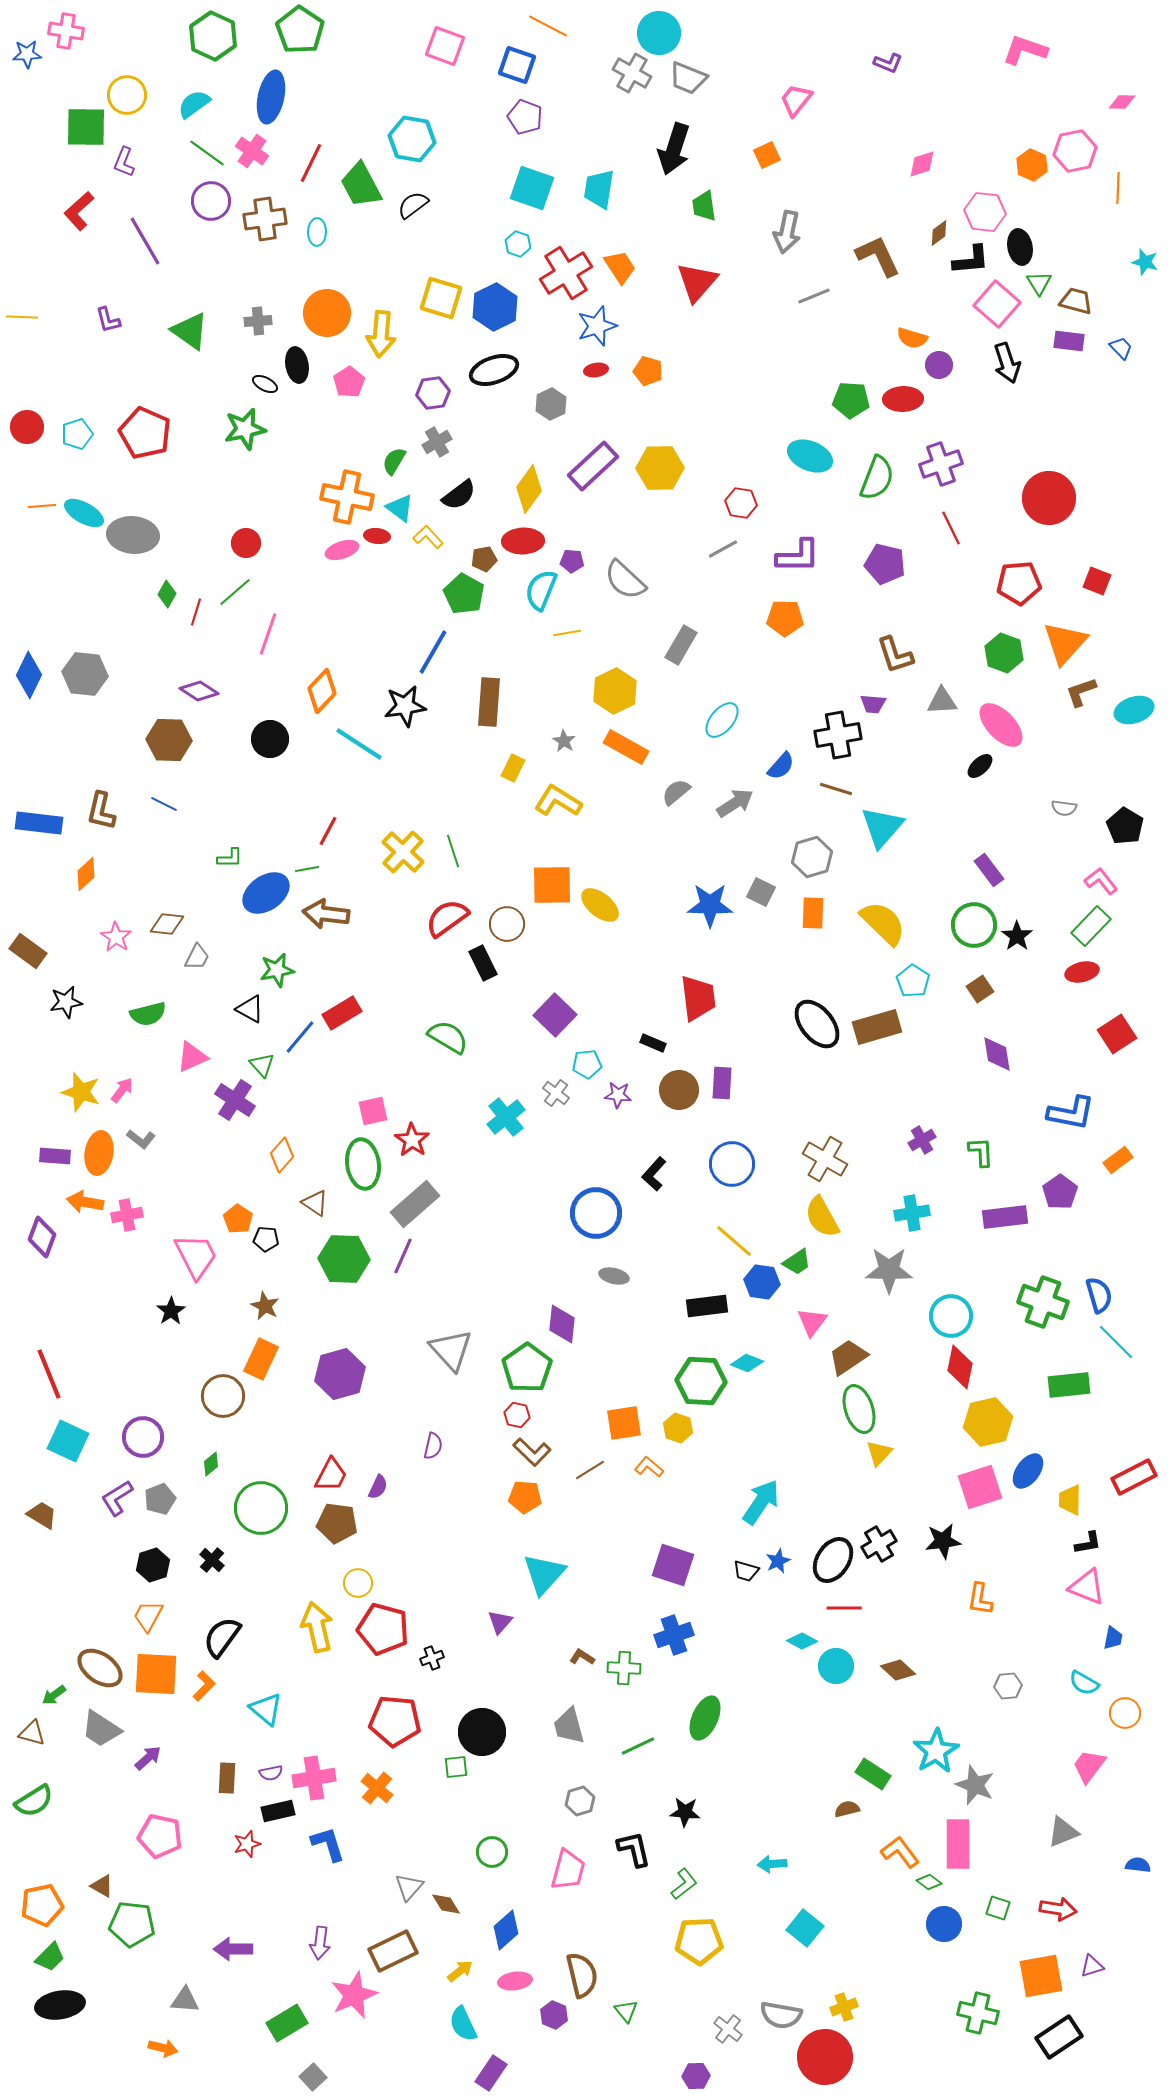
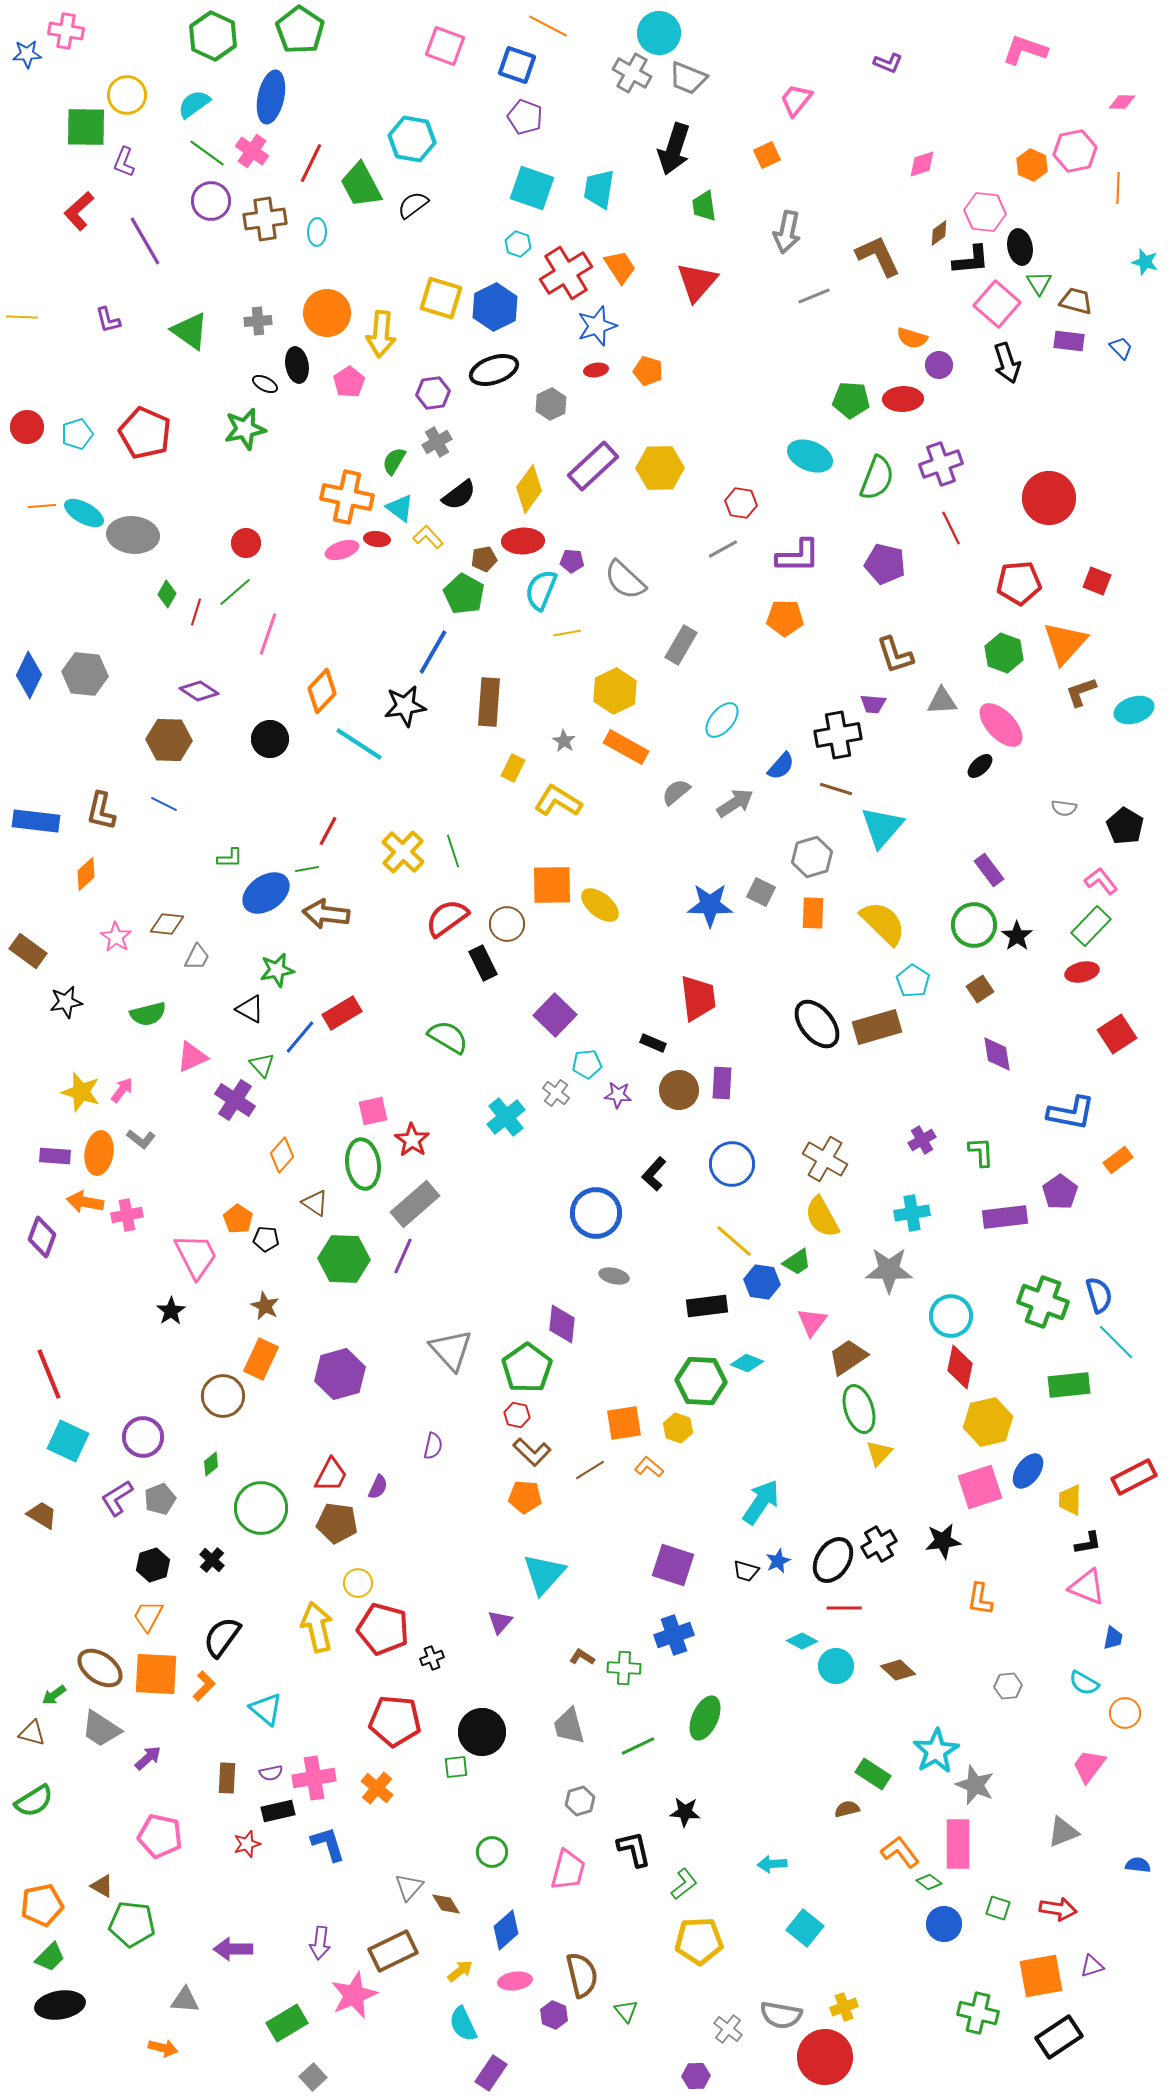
red ellipse at (377, 536): moved 3 px down
blue rectangle at (39, 823): moved 3 px left, 2 px up
